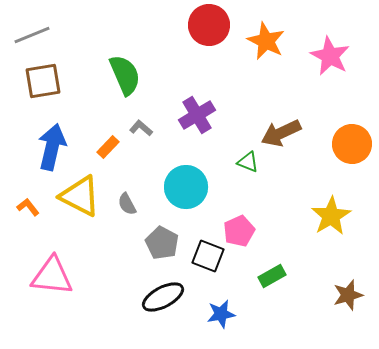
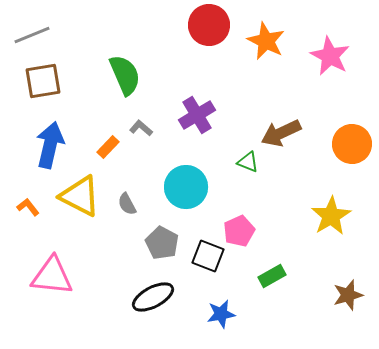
blue arrow: moved 2 px left, 2 px up
black ellipse: moved 10 px left
